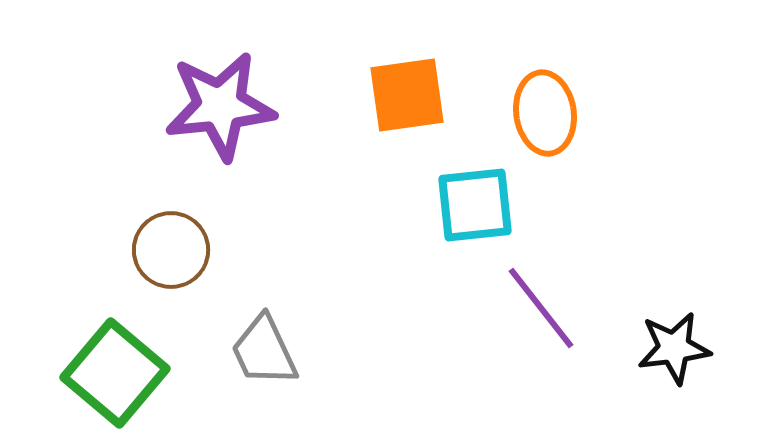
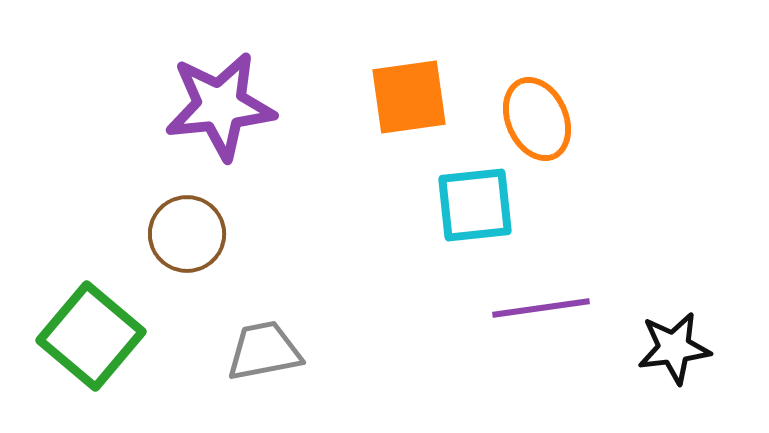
orange square: moved 2 px right, 2 px down
orange ellipse: moved 8 px left, 6 px down; rotated 16 degrees counterclockwise
brown circle: moved 16 px right, 16 px up
purple line: rotated 60 degrees counterclockwise
gray trapezoid: rotated 104 degrees clockwise
green square: moved 24 px left, 37 px up
